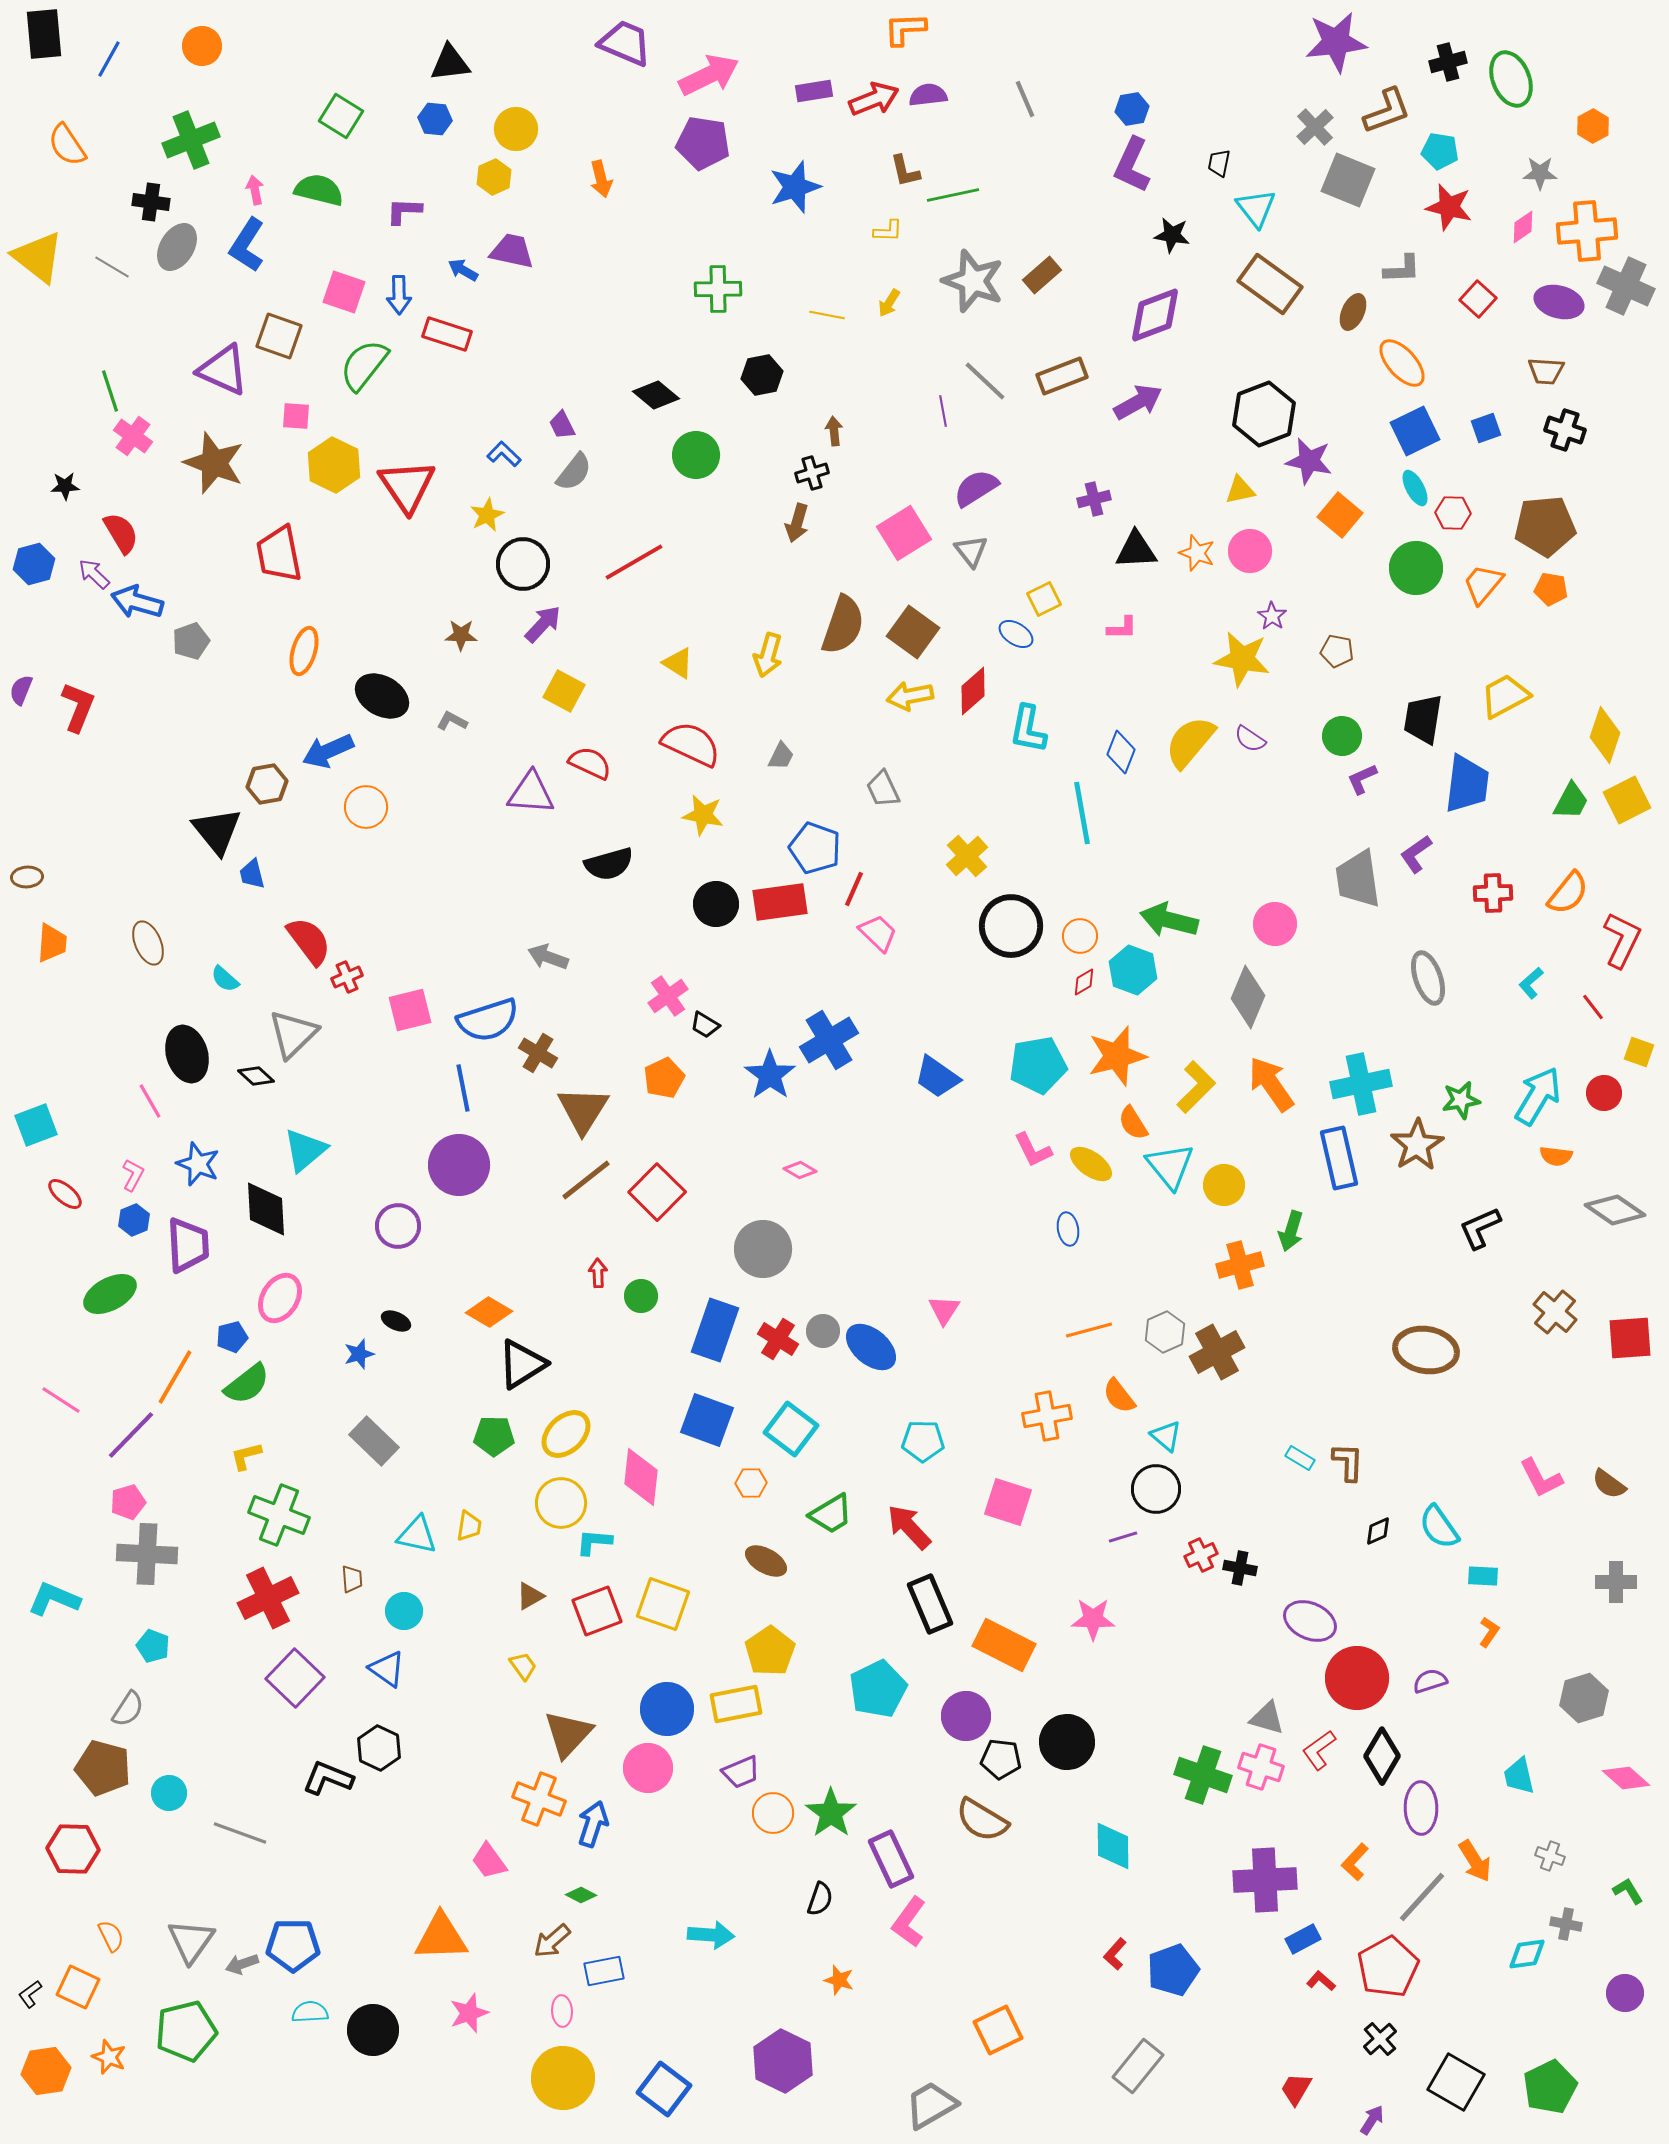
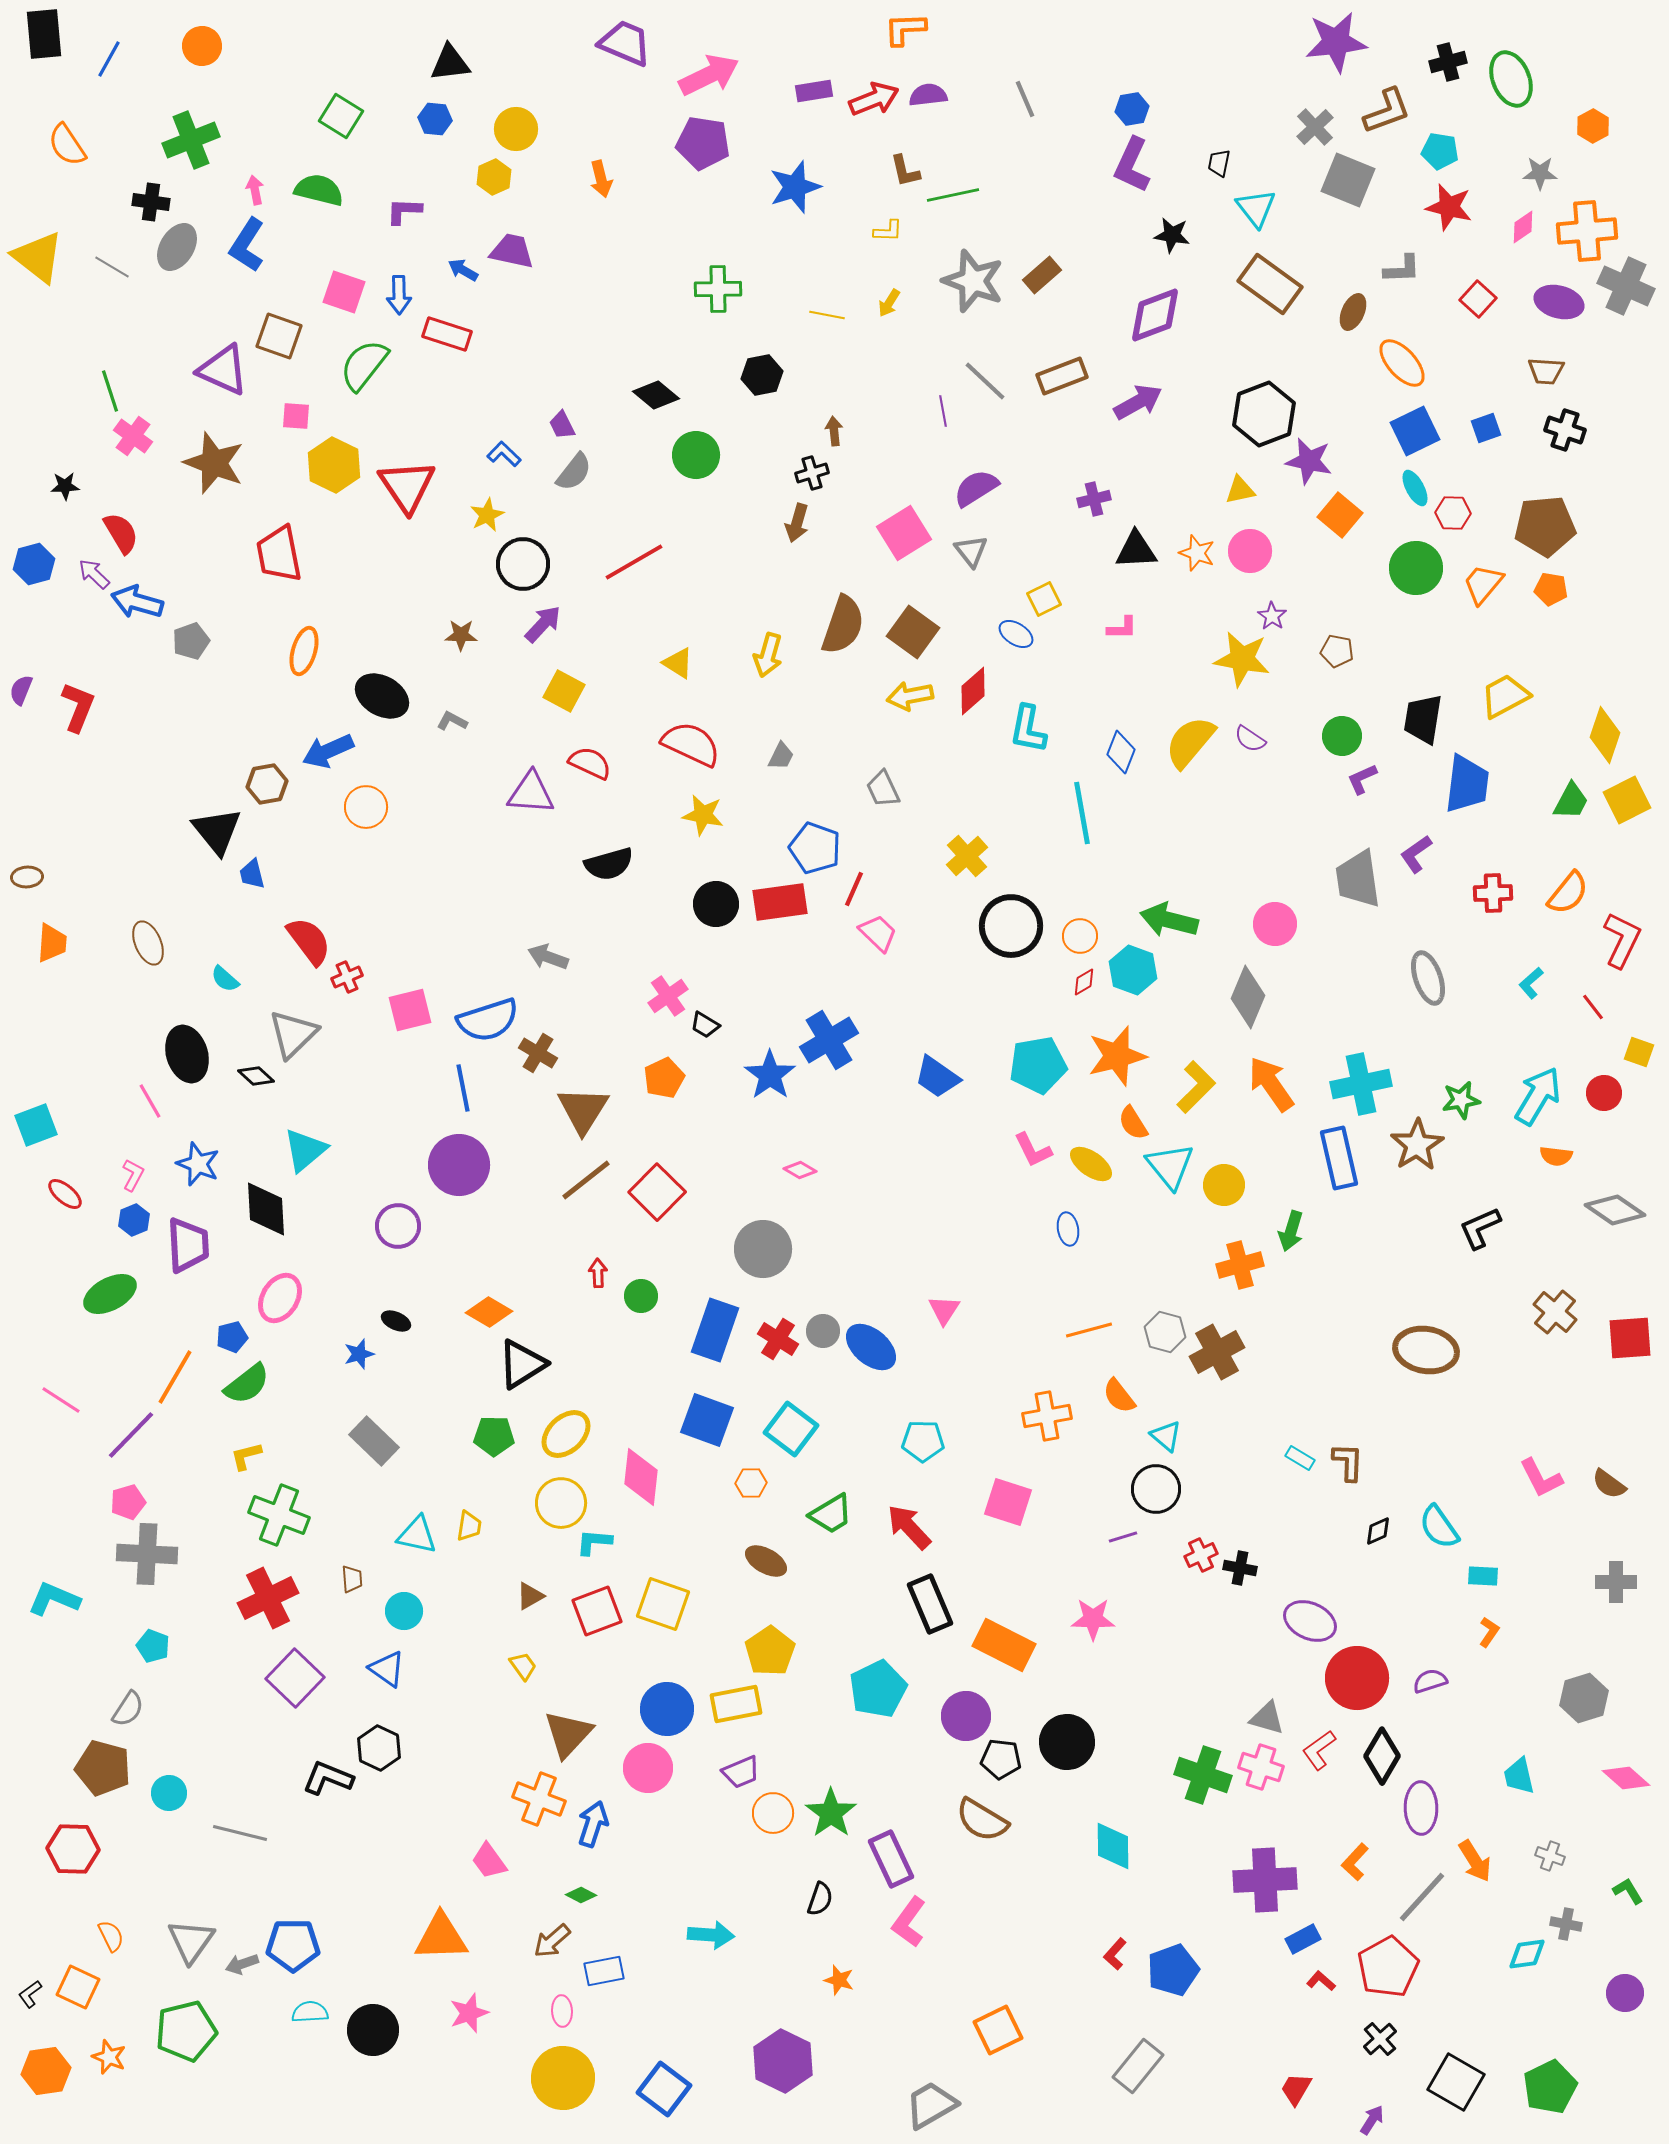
gray hexagon at (1165, 1332): rotated 21 degrees counterclockwise
gray line at (240, 1833): rotated 6 degrees counterclockwise
